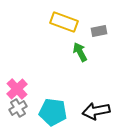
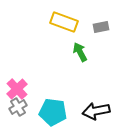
gray rectangle: moved 2 px right, 4 px up
gray cross: moved 1 px up
